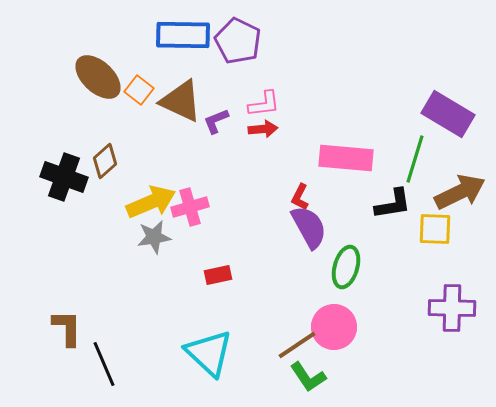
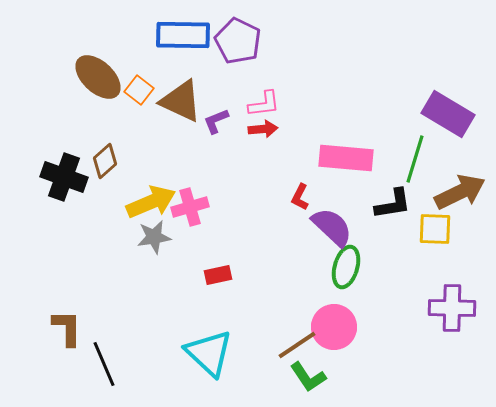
purple semicircle: moved 23 px right; rotated 18 degrees counterclockwise
